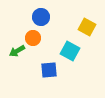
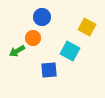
blue circle: moved 1 px right
